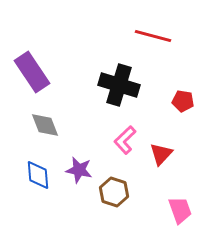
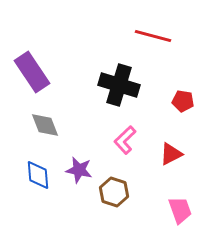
red triangle: moved 10 px right; rotated 20 degrees clockwise
